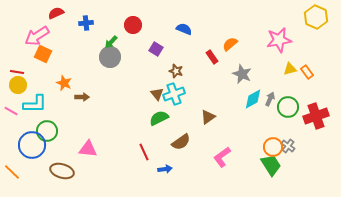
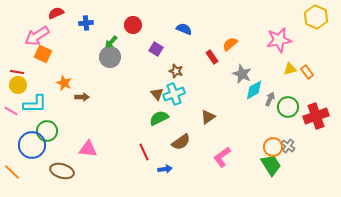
cyan diamond at (253, 99): moved 1 px right, 9 px up
